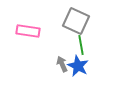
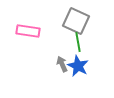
green line: moved 3 px left, 3 px up
